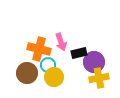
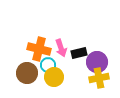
pink arrow: moved 6 px down
purple circle: moved 3 px right
